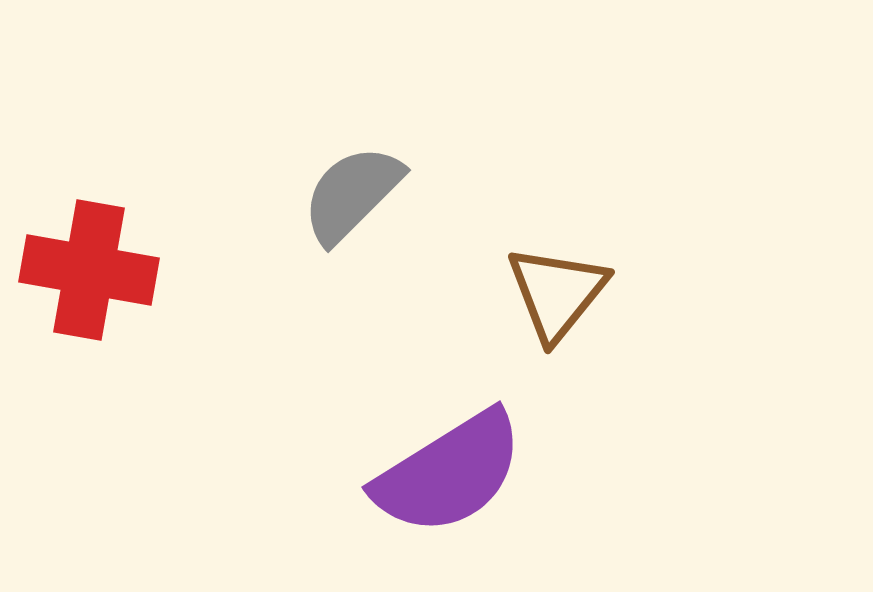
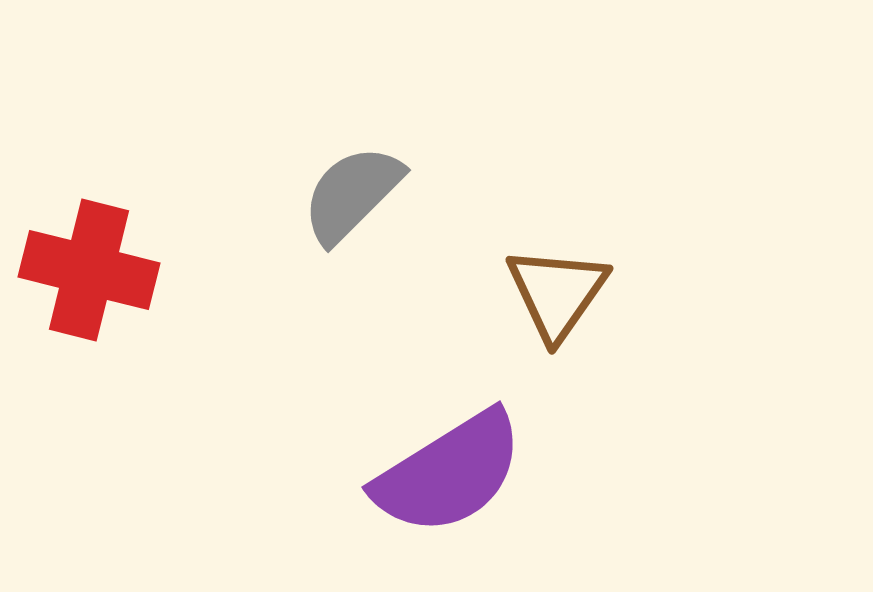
red cross: rotated 4 degrees clockwise
brown triangle: rotated 4 degrees counterclockwise
